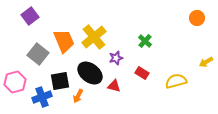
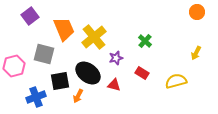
orange circle: moved 6 px up
orange trapezoid: moved 12 px up
gray square: moved 6 px right; rotated 25 degrees counterclockwise
yellow arrow: moved 10 px left, 9 px up; rotated 32 degrees counterclockwise
black ellipse: moved 2 px left
pink hexagon: moved 1 px left, 16 px up
red triangle: moved 1 px up
blue cross: moved 6 px left
